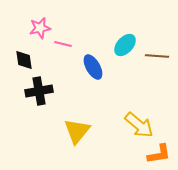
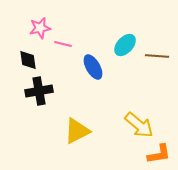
black diamond: moved 4 px right
yellow triangle: rotated 24 degrees clockwise
